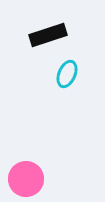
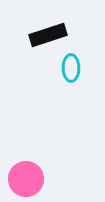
cyan ellipse: moved 4 px right, 6 px up; rotated 24 degrees counterclockwise
